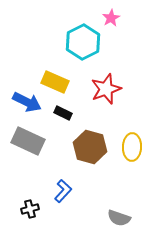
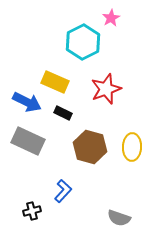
black cross: moved 2 px right, 2 px down
